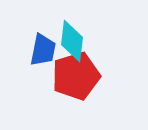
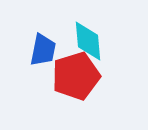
cyan diamond: moved 16 px right; rotated 12 degrees counterclockwise
